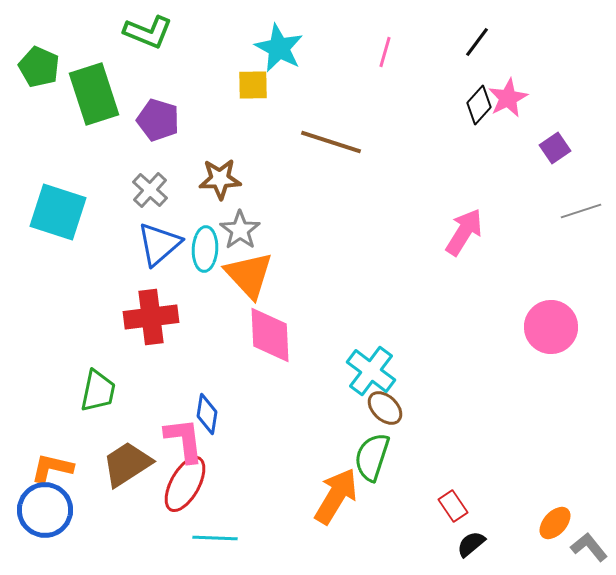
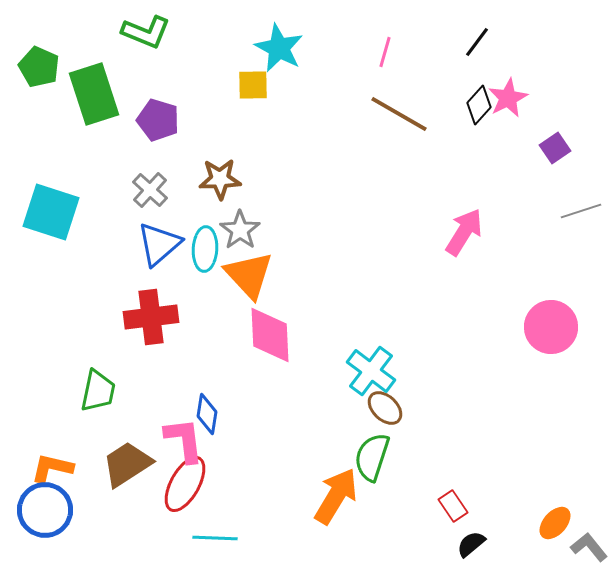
green L-shape: moved 2 px left
brown line: moved 68 px right, 28 px up; rotated 12 degrees clockwise
cyan square: moved 7 px left
